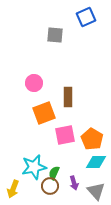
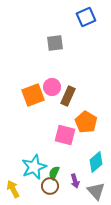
gray square: moved 8 px down; rotated 12 degrees counterclockwise
pink circle: moved 18 px right, 4 px down
brown rectangle: moved 1 px up; rotated 24 degrees clockwise
orange square: moved 11 px left, 18 px up
pink square: rotated 25 degrees clockwise
orange pentagon: moved 6 px left, 17 px up
cyan diamond: rotated 40 degrees counterclockwise
cyan star: rotated 10 degrees counterclockwise
purple arrow: moved 1 px right, 2 px up
yellow arrow: rotated 132 degrees clockwise
